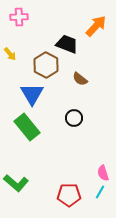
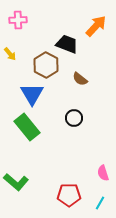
pink cross: moved 1 px left, 3 px down
green L-shape: moved 1 px up
cyan line: moved 11 px down
